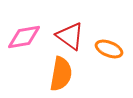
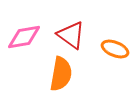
red triangle: moved 1 px right, 1 px up
orange ellipse: moved 6 px right
